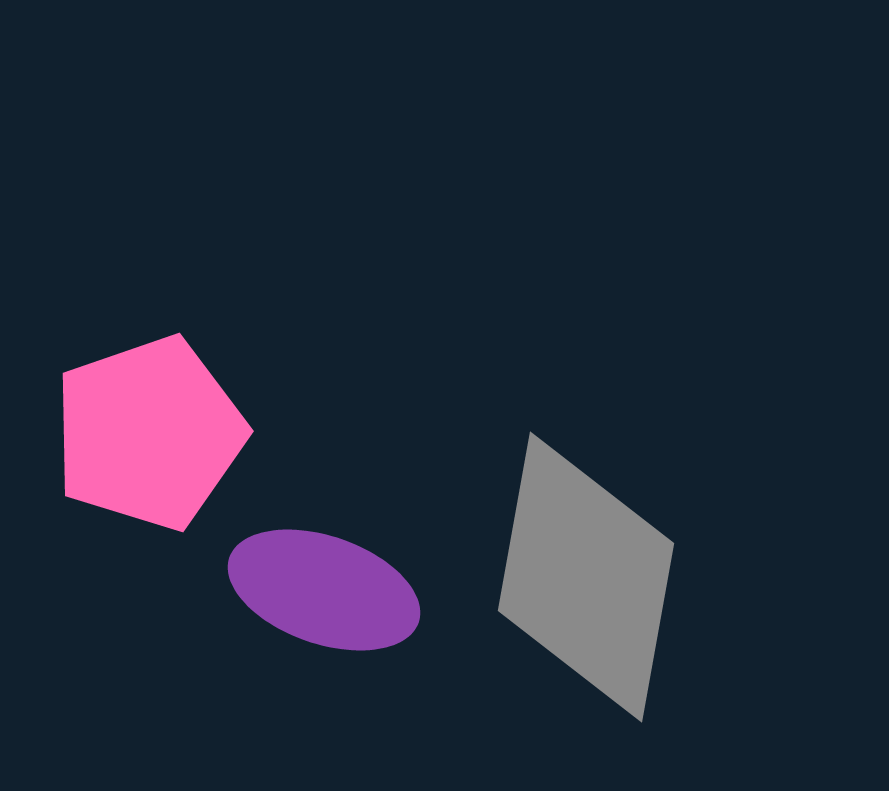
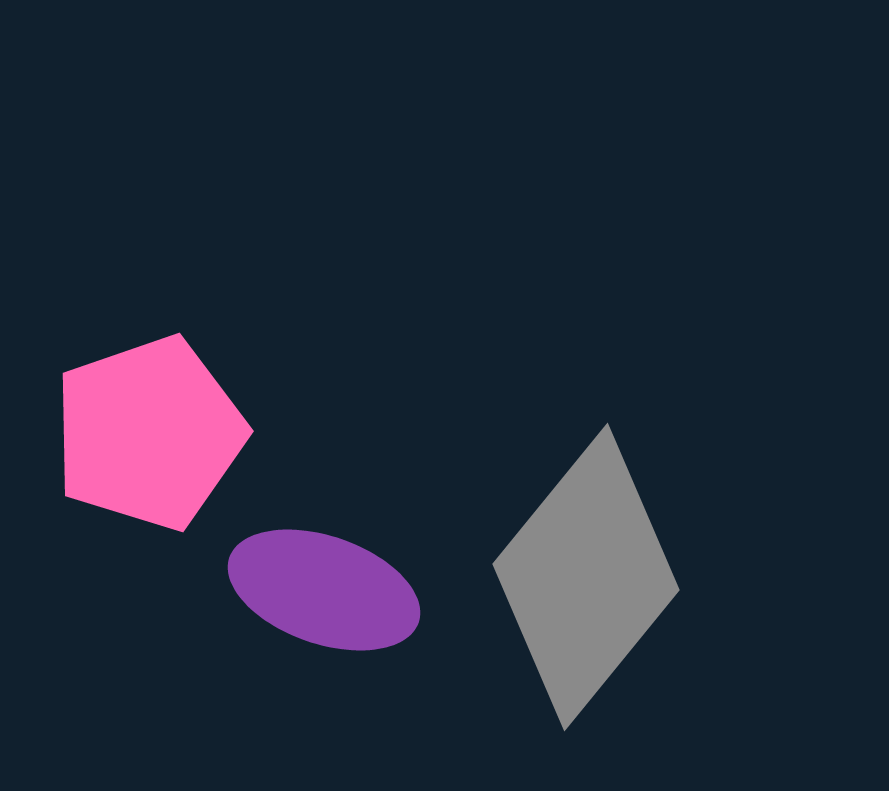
gray diamond: rotated 29 degrees clockwise
